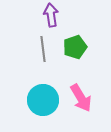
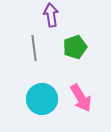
gray line: moved 9 px left, 1 px up
cyan circle: moved 1 px left, 1 px up
